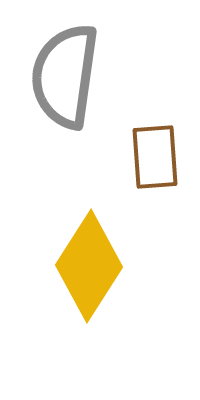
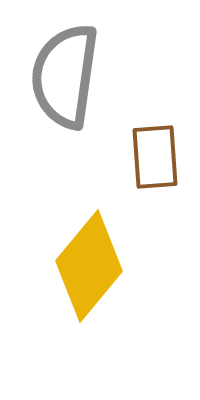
yellow diamond: rotated 7 degrees clockwise
